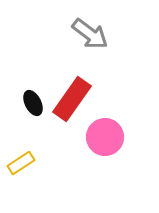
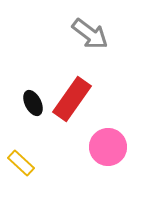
pink circle: moved 3 px right, 10 px down
yellow rectangle: rotated 76 degrees clockwise
